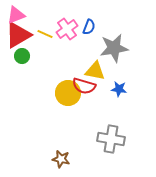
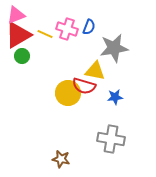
pink cross: rotated 35 degrees counterclockwise
blue star: moved 4 px left, 8 px down; rotated 14 degrees counterclockwise
